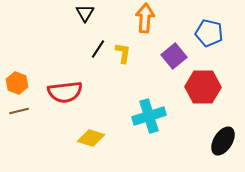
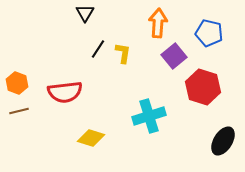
orange arrow: moved 13 px right, 5 px down
red hexagon: rotated 16 degrees clockwise
